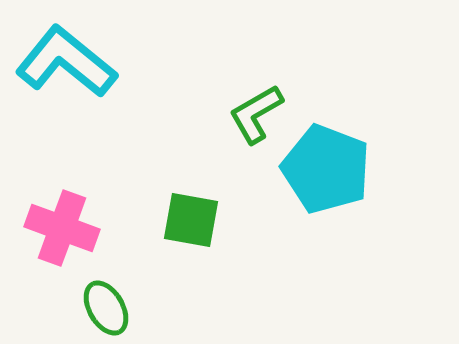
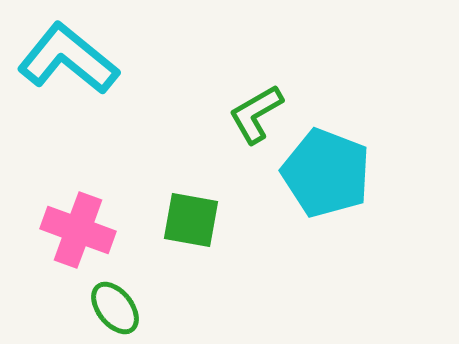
cyan L-shape: moved 2 px right, 3 px up
cyan pentagon: moved 4 px down
pink cross: moved 16 px right, 2 px down
green ellipse: moved 9 px right; rotated 8 degrees counterclockwise
